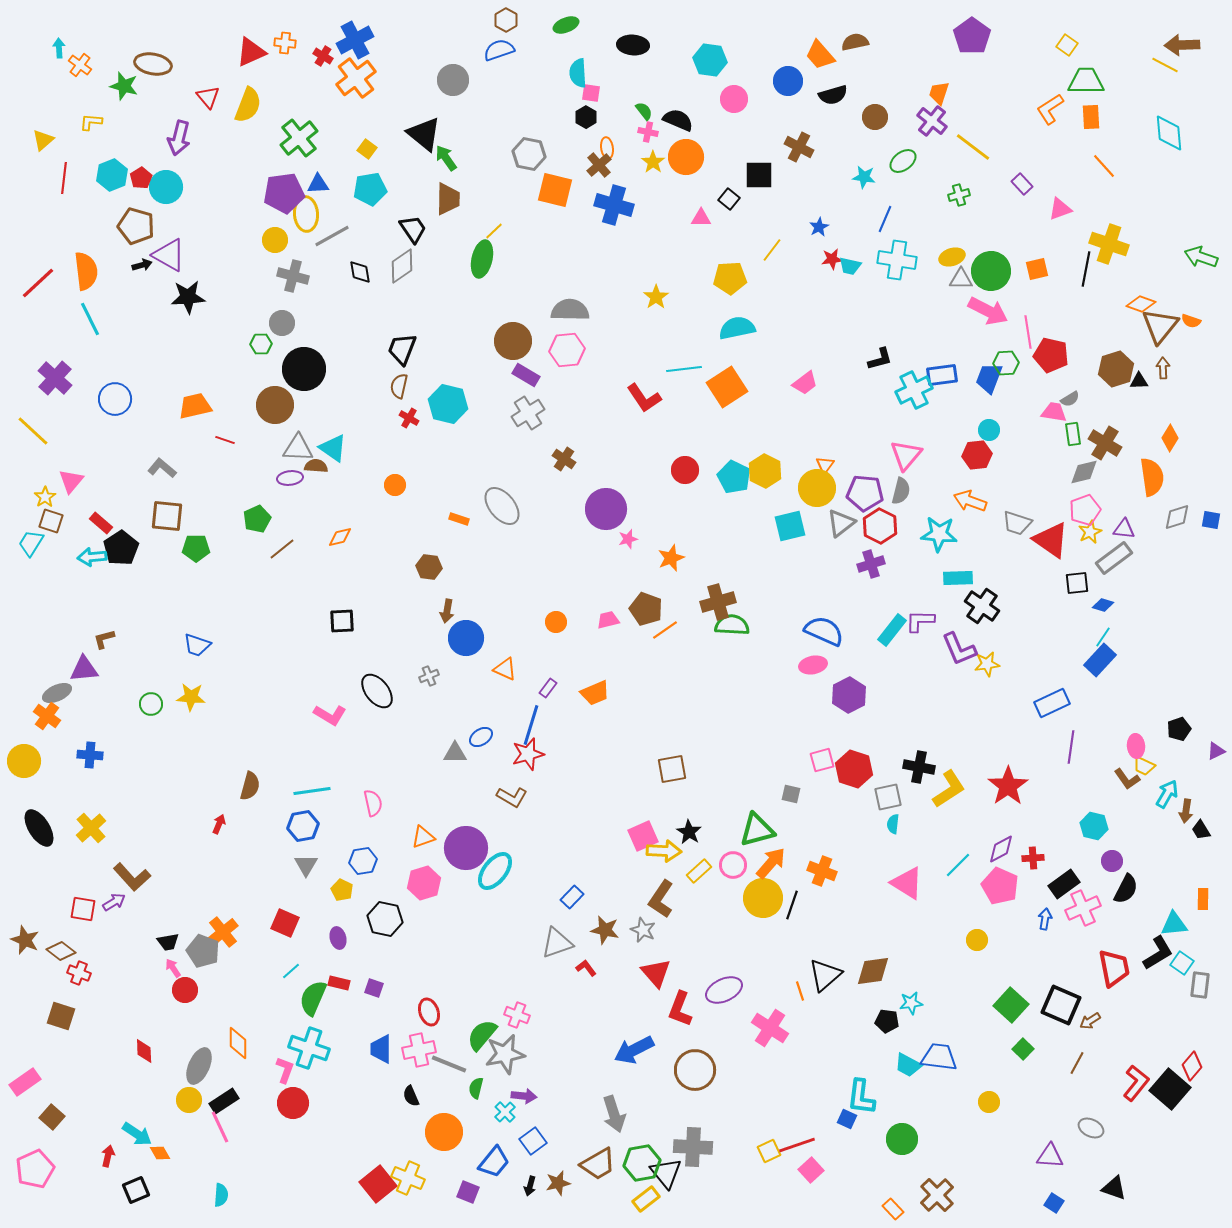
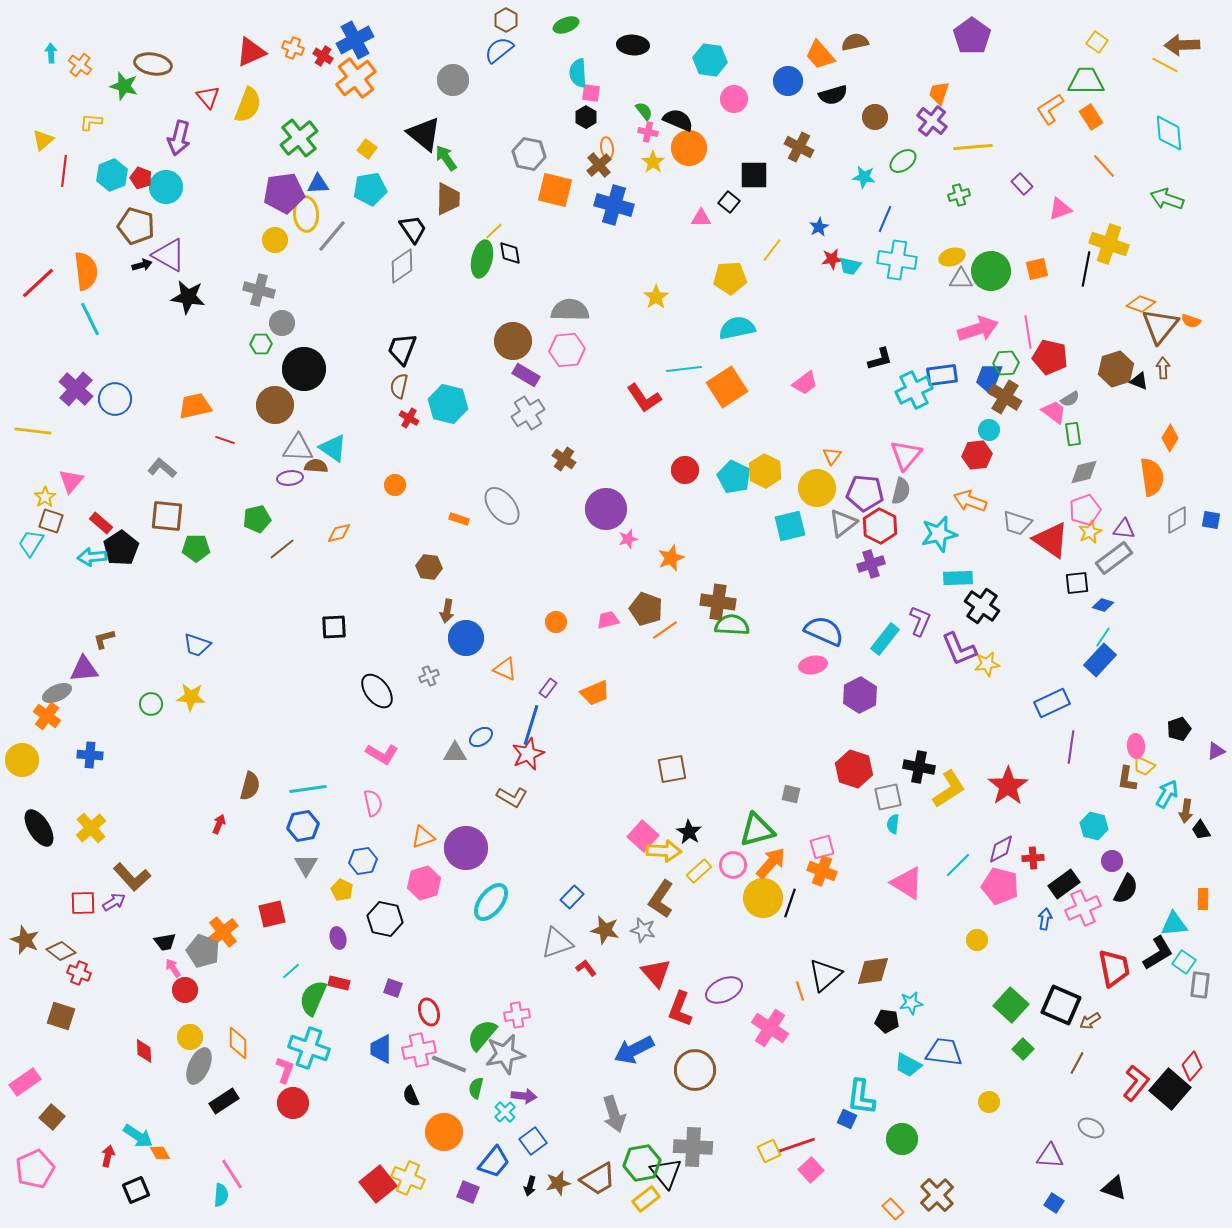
orange cross at (285, 43): moved 8 px right, 5 px down; rotated 15 degrees clockwise
yellow square at (1067, 45): moved 30 px right, 3 px up
cyan arrow at (59, 48): moved 8 px left, 5 px down
blue semicircle at (499, 50): rotated 20 degrees counterclockwise
orange rectangle at (1091, 117): rotated 30 degrees counterclockwise
yellow line at (973, 147): rotated 42 degrees counterclockwise
orange circle at (686, 157): moved 3 px right, 9 px up
black square at (759, 175): moved 5 px left
red line at (64, 178): moved 7 px up
red pentagon at (141, 178): rotated 20 degrees counterclockwise
black square at (729, 199): moved 3 px down
gray line at (332, 236): rotated 21 degrees counterclockwise
green arrow at (1201, 257): moved 34 px left, 58 px up
black diamond at (360, 272): moved 150 px right, 19 px up
gray cross at (293, 276): moved 34 px left, 14 px down
black star at (188, 297): rotated 12 degrees clockwise
pink arrow at (988, 311): moved 10 px left, 18 px down; rotated 45 degrees counterclockwise
red pentagon at (1051, 355): moved 1 px left, 2 px down
purple cross at (55, 378): moved 21 px right, 11 px down
black triangle at (1139, 381): rotated 24 degrees clockwise
pink trapezoid at (1054, 412): rotated 28 degrees clockwise
yellow line at (33, 431): rotated 36 degrees counterclockwise
brown cross at (1105, 443): moved 100 px left, 46 px up
orange triangle at (825, 465): moved 7 px right, 9 px up
gray diamond at (1177, 517): moved 3 px down; rotated 12 degrees counterclockwise
green pentagon at (257, 519): rotated 12 degrees clockwise
gray triangle at (841, 523): moved 2 px right
cyan star at (939, 534): rotated 18 degrees counterclockwise
orange diamond at (340, 537): moved 1 px left, 4 px up
brown cross at (718, 602): rotated 24 degrees clockwise
black square at (342, 621): moved 8 px left, 6 px down
purple L-shape at (920, 621): rotated 112 degrees clockwise
cyan rectangle at (892, 630): moved 7 px left, 9 px down
purple hexagon at (849, 695): moved 11 px right
pink L-shape at (330, 715): moved 52 px right, 39 px down
red star at (528, 754): rotated 8 degrees counterclockwise
pink square at (822, 760): moved 87 px down
yellow circle at (24, 761): moved 2 px left, 1 px up
brown L-shape at (1127, 779): rotated 44 degrees clockwise
cyan line at (312, 791): moved 4 px left, 2 px up
pink square at (643, 836): rotated 24 degrees counterclockwise
cyan ellipse at (495, 871): moved 4 px left, 31 px down
pink pentagon at (1000, 886): rotated 9 degrees counterclockwise
black line at (792, 905): moved 2 px left, 2 px up
red square at (83, 909): moved 6 px up; rotated 12 degrees counterclockwise
red square at (285, 923): moved 13 px left, 9 px up; rotated 36 degrees counterclockwise
gray star at (643, 930): rotated 10 degrees counterclockwise
black trapezoid at (168, 942): moved 3 px left
cyan square at (1182, 963): moved 2 px right, 1 px up
purple square at (374, 988): moved 19 px right
pink cross at (517, 1015): rotated 30 degrees counterclockwise
blue trapezoid at (939, 1057): moved 5 px right, 5 px up
yellow circle at (189, 1100): moved 1 px right, 63 px up
pink line at (220, 1127): moved 12 px right, 47 px down; rotated 8 degrees counterclockwise
cyan arrow at (137, 1134): moved 1 px right, 2 px down
brown trapezoid at (598, 1164): moved 15 px down
